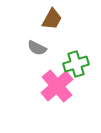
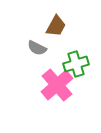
brown trapezoid: moved 4 px right, 7 px down
pink cross: moved 1 px up
